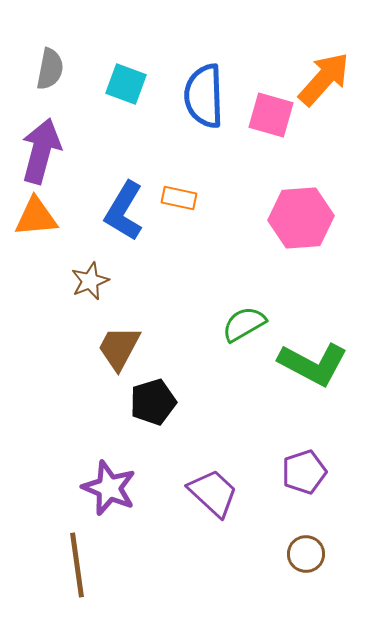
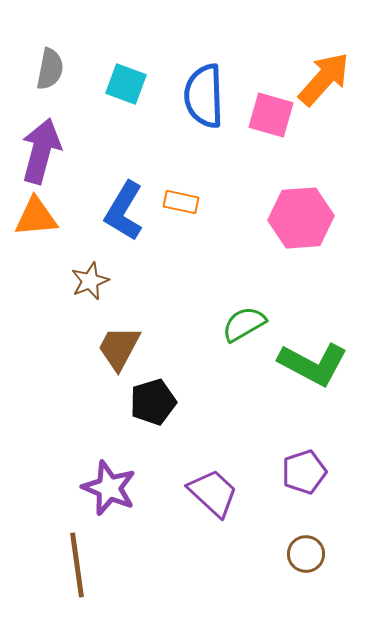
orange rectangle: moved 2 px right, 4 px down
